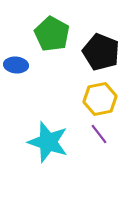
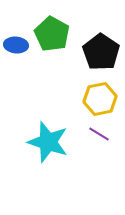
black pentagon: rotated 12 degrees clockwise
blue ellipse: moved 20 px up
purple line: rotated 20 degrees counterclockwise
